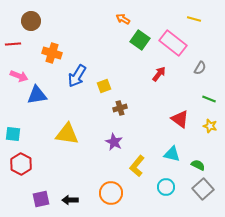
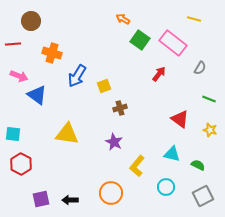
blue triangle: rotated 45 degrees clockwise
yellow star: moved 4 px down
gray square: moved 7 px down; rotated 15 degrees clockwise
